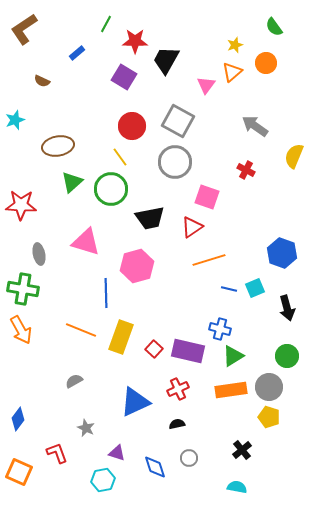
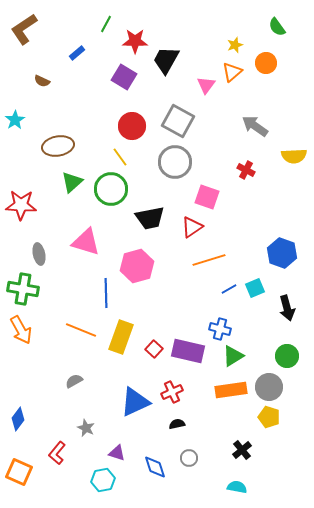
green semicircle at (274, 27): moved 3 px right
cyan star at (15, 120): rotated 12 degrees counterclockwise
yellow semicircle at (294, 156): rotated 115 degrees counterclockwise
blue line at (229, 289): rotated 42 degrees counterclockwise
red cross at (178, 389): moved 6 px left, 3 px down
red L-shape at (57, 453): rotated 120 degrees counterclockwise
